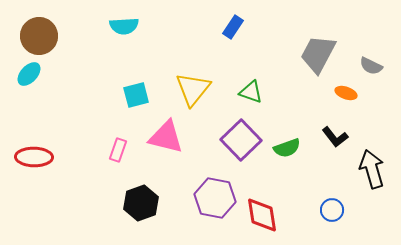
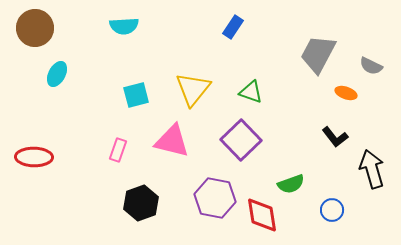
brown circle: moved 4 px left, 8 px up
cyan ellipse: moved 28 px right; rotated 15 degrees counterclockwise
pink triangle: moved 6 px right, 4 px down
green semicircle: moved 4 px right, 36 px down
